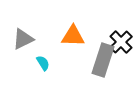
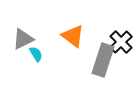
orange triangle: rotated 35 degrees clockwise
cyan semicircle: moved 7 px left, 9 px up
